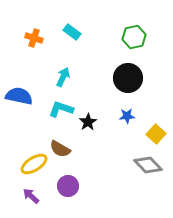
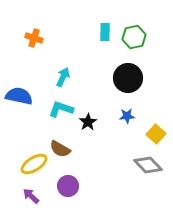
cyan rectangle: moved 33 px right; rotated 54 degrees clockwise
